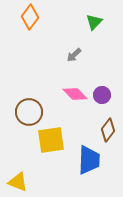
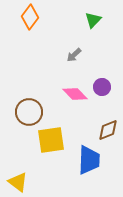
green triangle: moved 1 px left, 2 px up
purple circle: moved 8 px up
brown diamond: rotated 30 degrees clockwise
yellow triangle: rotated 15 degrees clockwise
